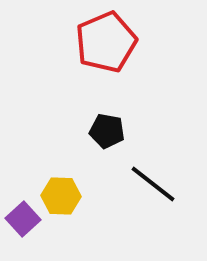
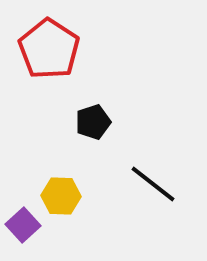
red pentagon: moved 57 px left, 7 px down; rotated 16 degrees counterclockwise
black pentagon: moved 14 px left, 9 px up; rotated 28 degrees counterclockwise
purple square: moved 6 px down
